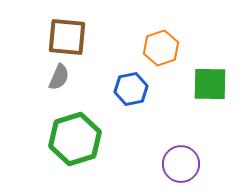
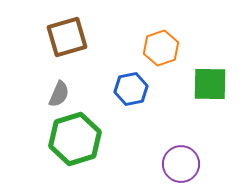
brown square: rotated 21 degrees counterclockwise
gray semicircle: moved 17 px down
